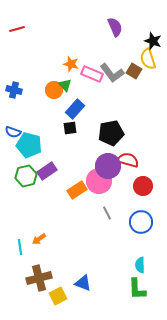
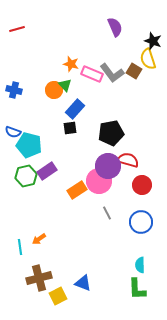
red circle: moved 1 px left, 1 px up
